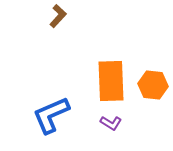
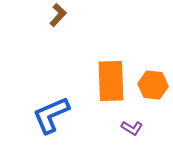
brown L-shape: moved 1 px up
purple L-shape: moved 21 px right, 5 px down
